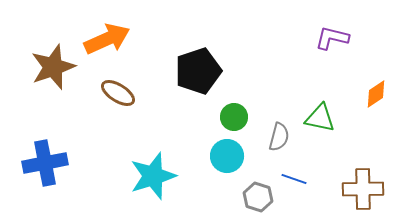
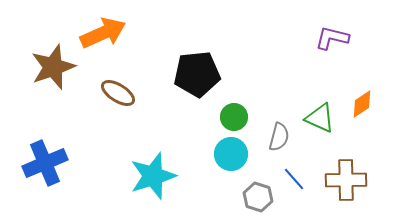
orange arrow: moved 4 px left, 6 px up
black pentagon: moved 1 px left, 3 px down; rotated 12 degrees clockwise
orange diamond: moved 14 px left, 10 px down
green triangle: rotated 12 degrees clockwise
cyan circle: moved 4 px right, 2 px up
blue cross: rotated 12 degrees counterclockwise
blue line: rotated 30 degrees clockwise
brown cross: moved 17 px left, 9 px up
